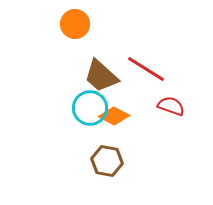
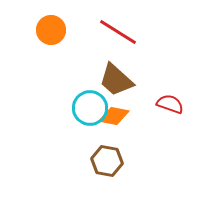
orange circle: moved 24 px left, 6 px down
red line: moved 28 px left, 37 px up
brown trapezoid: moved 15 px right, 4 px down
red semicircle: moved 1 px left, 2 px up
orange diamond: rotated 16 degrees counterclockwise
